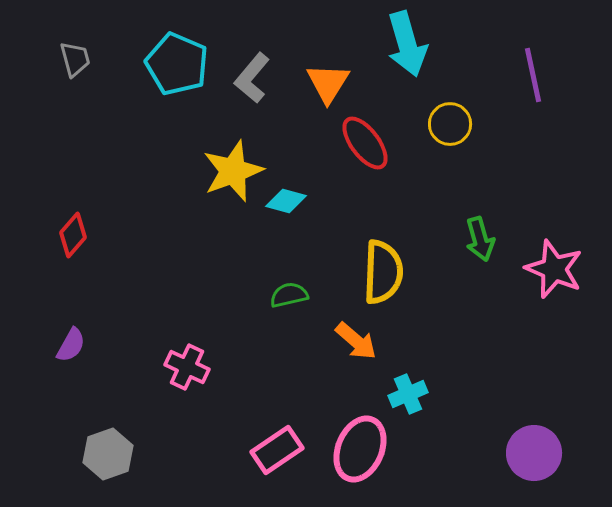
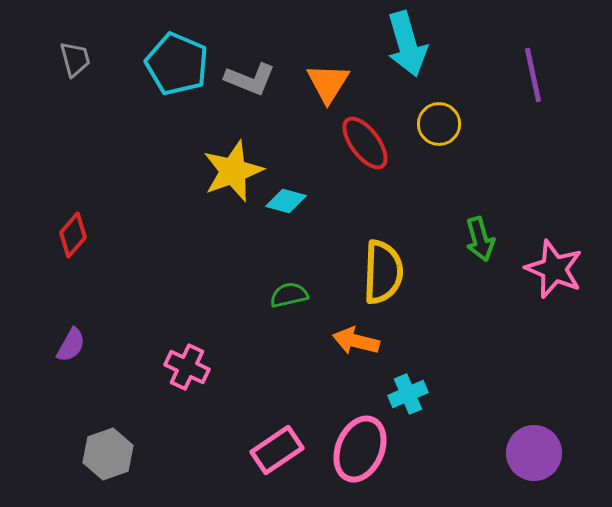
gray L-shape: moved 2 px left, 1 px down; rotated 108 degrees counterclockwise
yellow circle: moved 11 px left
orange arrow: rotated 153 degrees clockwise
